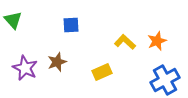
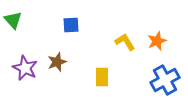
yellow L-shape: rotated 15 degrees clockwise
yellow rectangle: moved 5 px down; rotated 66 degrees counterclockwise
